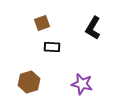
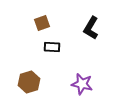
black L-shape: moved 2 px left
